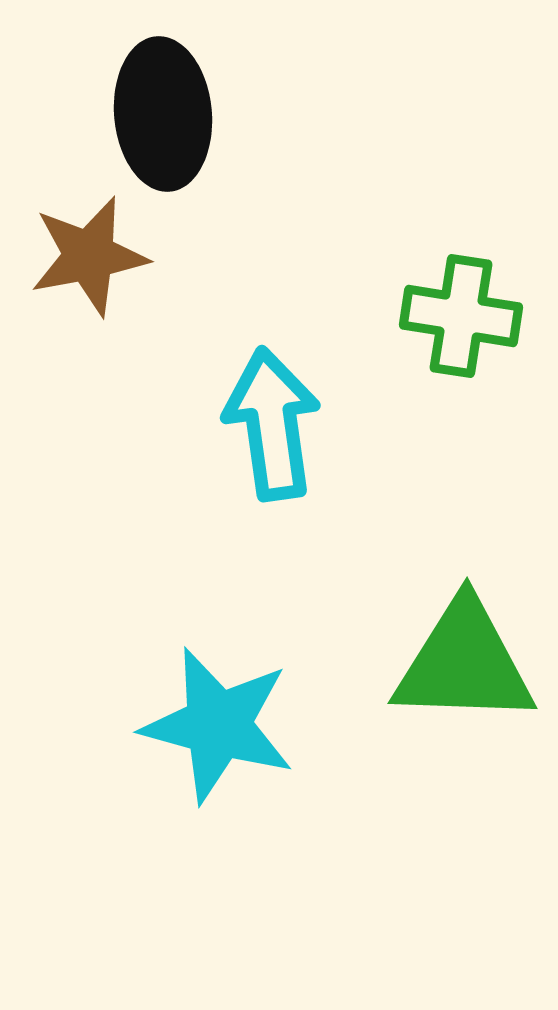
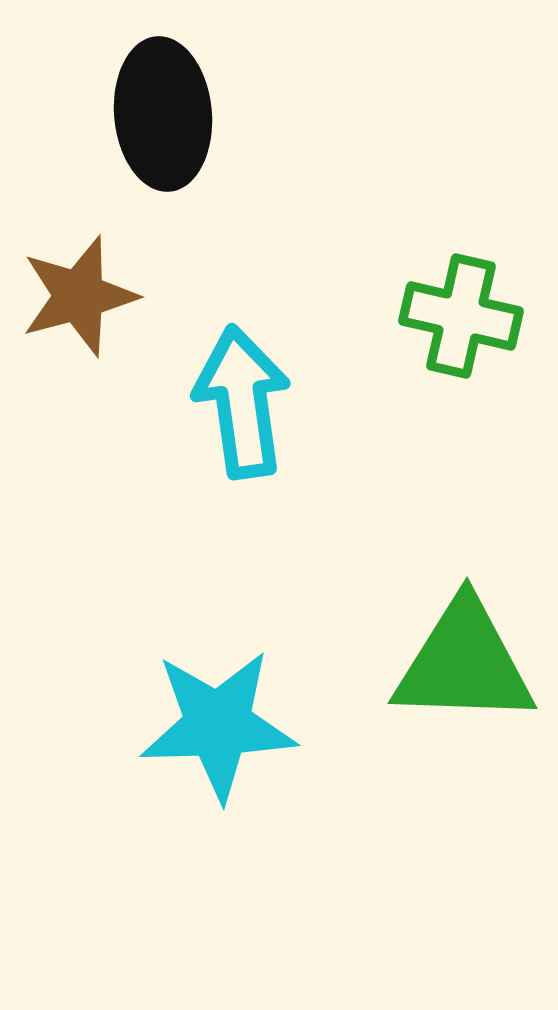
brown star: moved 10 px left, 40 px down; rotated 4 degrees counterclockwise
green cross: rotated 4 degrees clockwise
cyan arrow: moved 30 px left, 22 px up
cyan star: rotated 17 degrees counterclockwise
